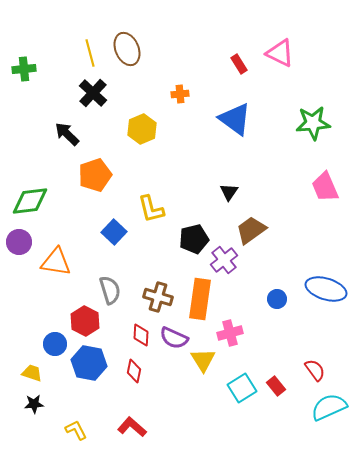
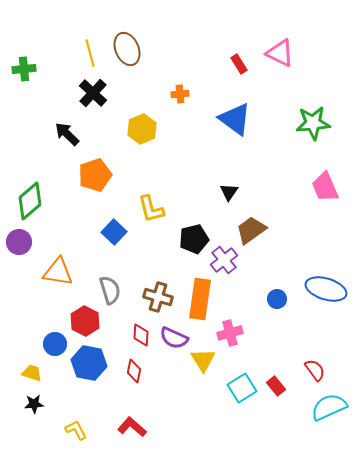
green diamond at (30, 201): rotated 33 degrees counterclockwise
orange triangle at (56, 262): moved 2 px right, 10 px down
